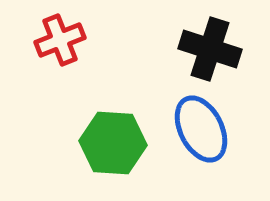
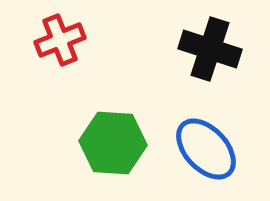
blue ellipse: moved 5 px right, 20 px down; rotated 16 degrees counterclockwise
